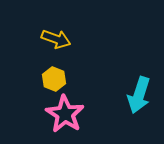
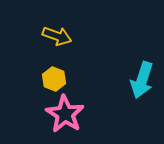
yellow arrow: moved 1 px right, 3 px up
cyan arrow: moved 3 px right, 15 px up
